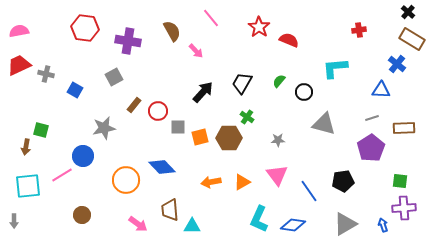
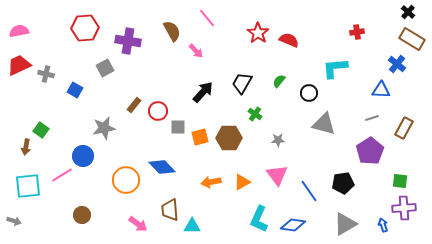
pink line at (211, 18): moved 4 px left
red star at (259, 27): moved 1 px left, 6 px down
red hexagon at (85, 28): rotated 12 degrees counterclockwise
red cross at (359, 30): moved 2 px left, 2 px down
gray square at (114, 77): moved 9 px left, 9 px up
black circle at (304, 92): moved 5 px right, 1 px down
green cross at (247, 117): moved 8 px right, 3 px up
brown rectangle at (404, 128): rotated 60 degrees counterclockwise
green square at (41, 130): rotated 21 degrees clockwise
purple pentagon at (371, 148): moved 1 px left, 3 px down
black pentagon at (343, 181): moved 2 px down
gray arrow at (14, 221): rotated 72 degrees counterclockwise
